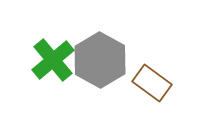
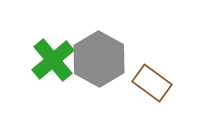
gray hexagon: moved 1 px left, 1 px up
